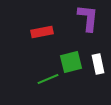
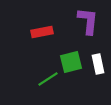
purple L-shape: moved 3 px down
green line: rotated 10 degrees counterclockwise
